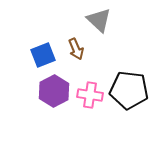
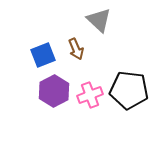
pink cross: rotated 30 degrees counterclockwise
